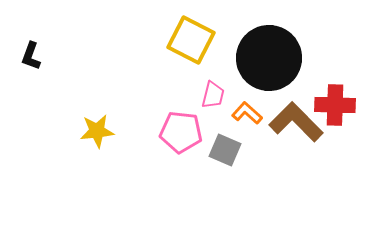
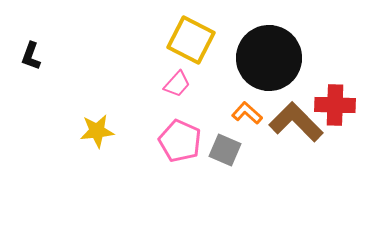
pink trapezoid: moved 36 px left, 11 px up; rotated 28 degrees clockwise
pink pentagon: moved 1 px left, 9 px down; rotated 18 degrees clockwise
